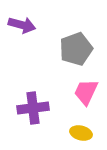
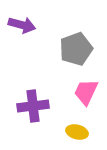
purple cross: moved 2 px up
yellow ellipse: moved 4 px left, 1 px up
